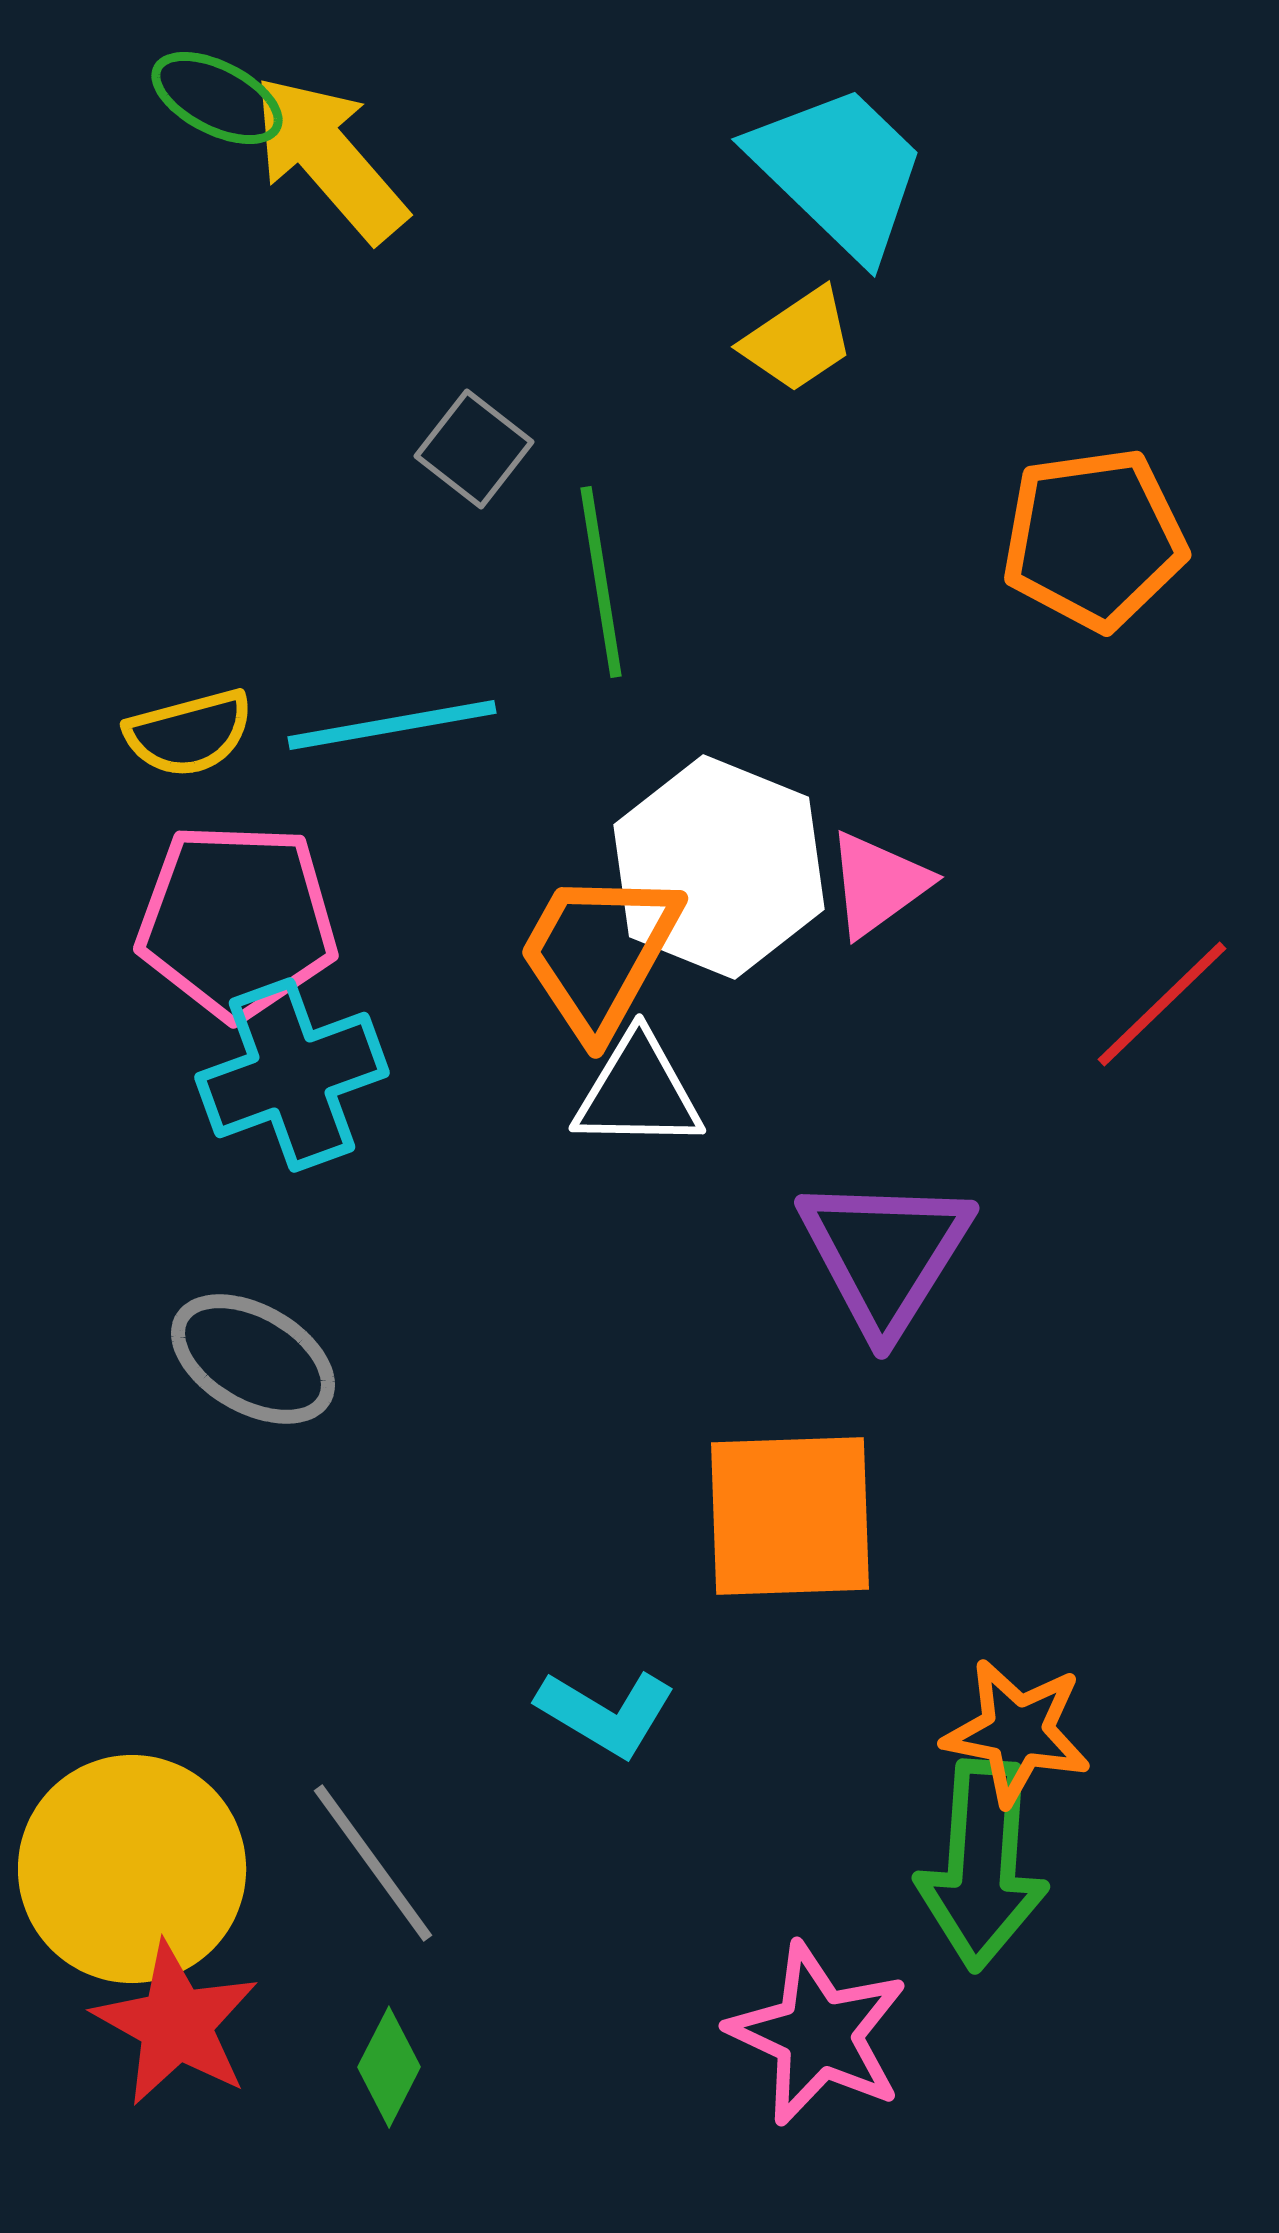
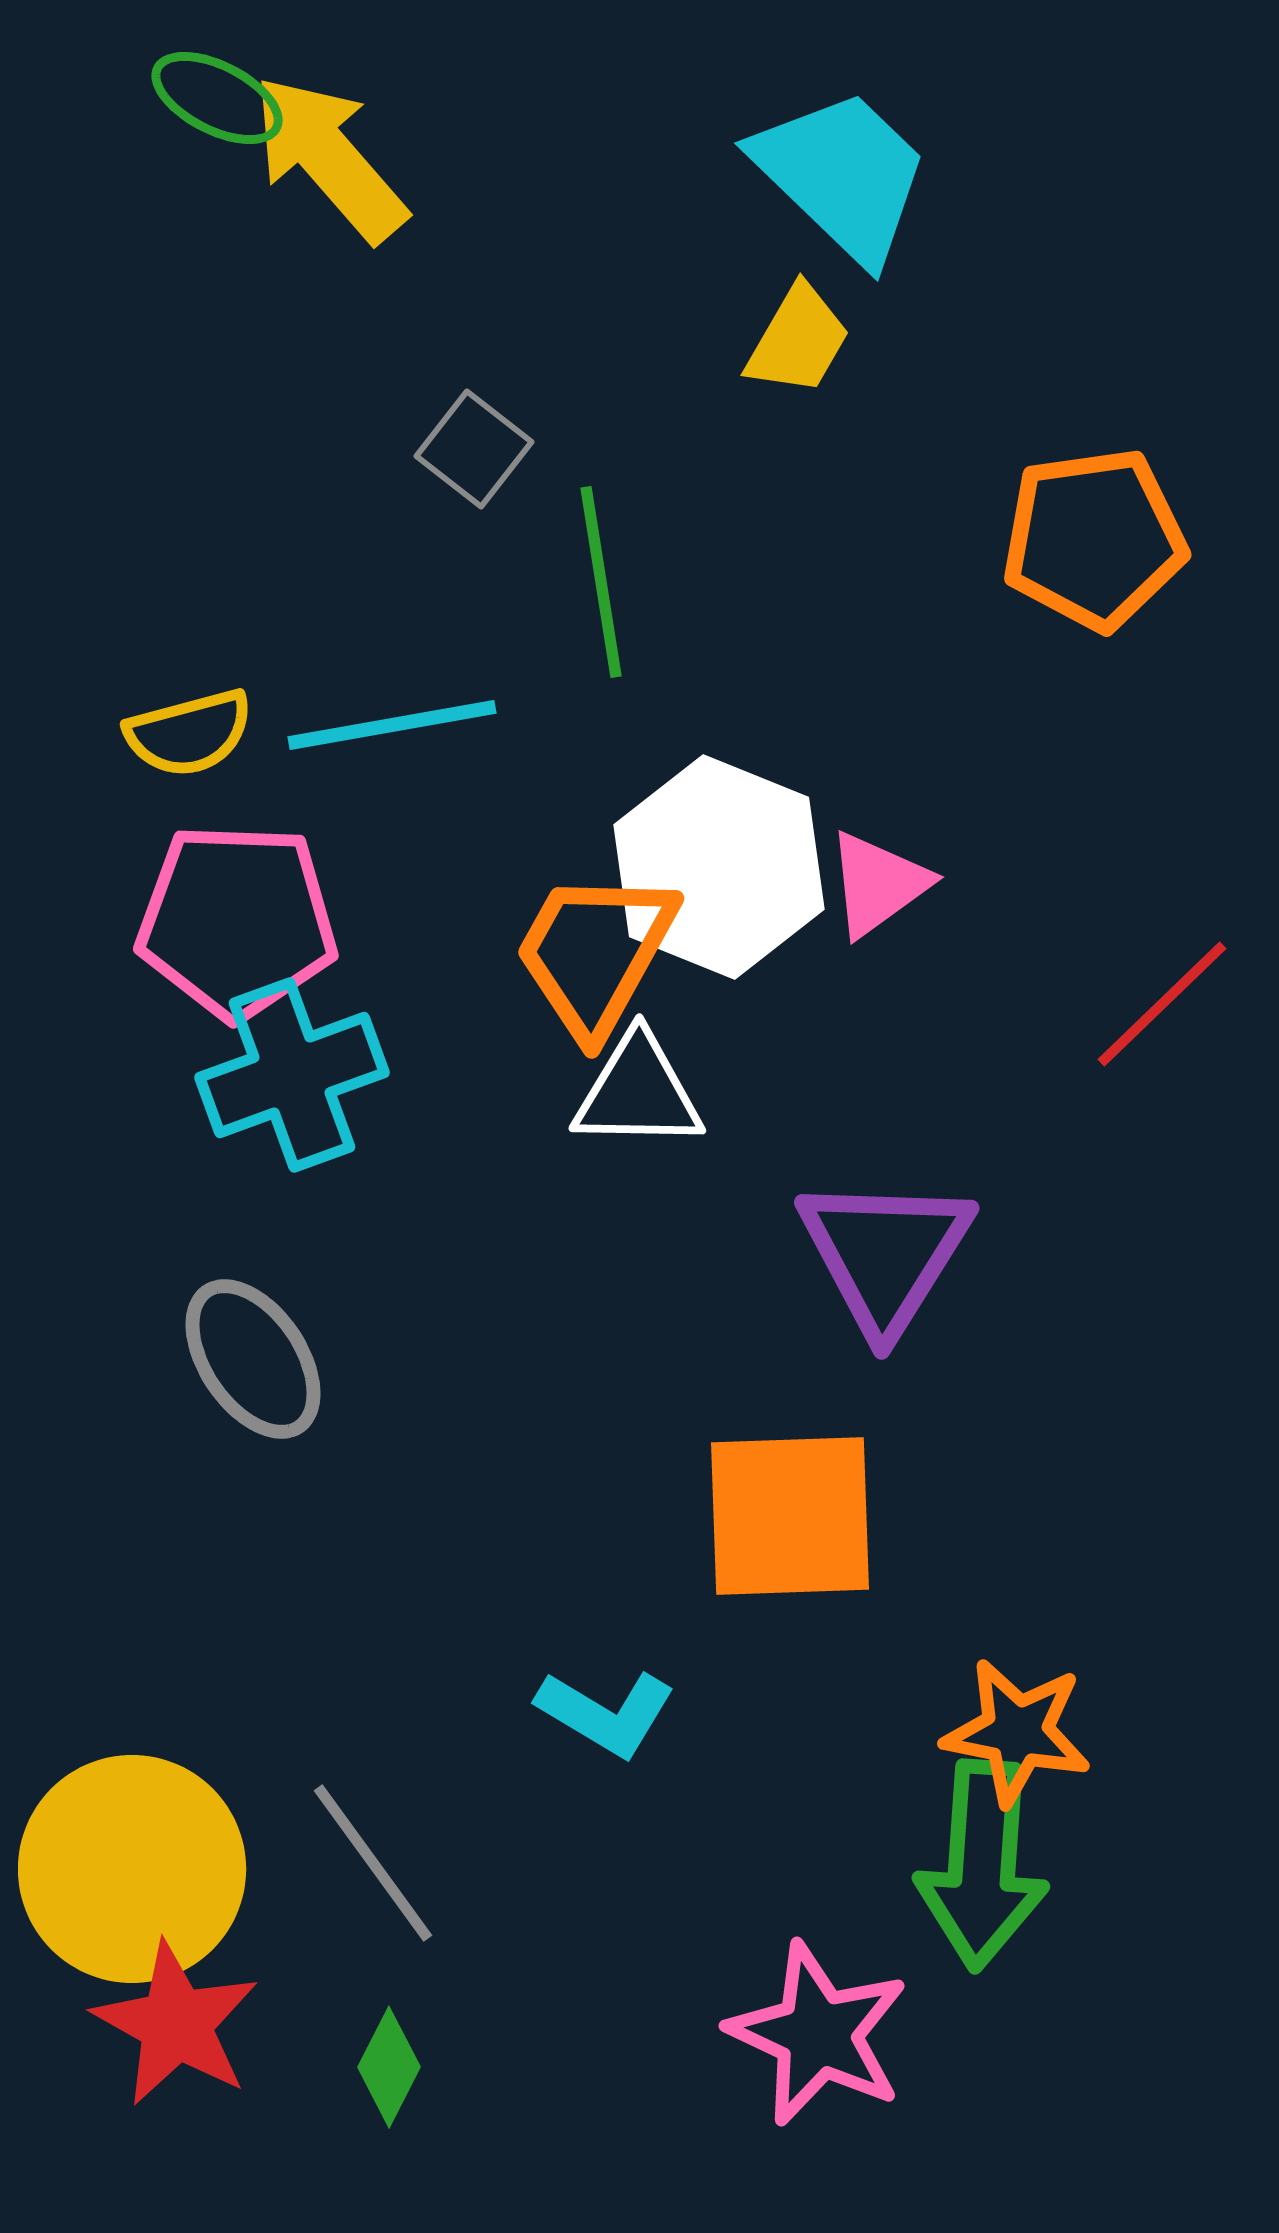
cyan trapezoid: moved 3 px right, 4 px down
yellow trapezoid: rotated 26 degrees counterclockwise
orange trapezoid: moved 4 px left
gray ellipse: rotated 26 degrees clockwise
